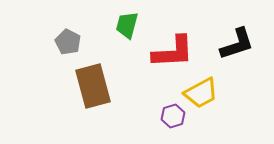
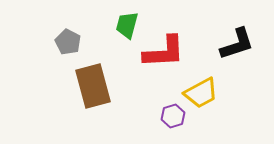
red L-shape: moved 9 px left
